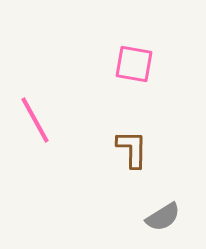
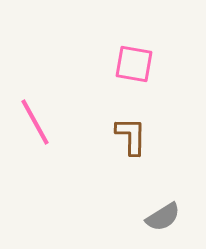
pink line: moved 2 px down
brown L-shape: moved 1 px left, 13 px up
